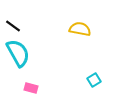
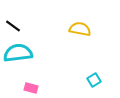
cyan semicircle: rotated 68 degrees counterclockwise
